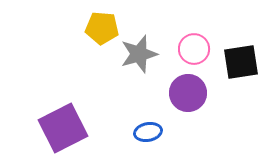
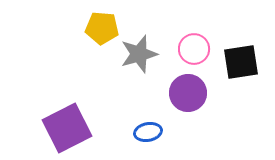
purple square: moved 4 px right
